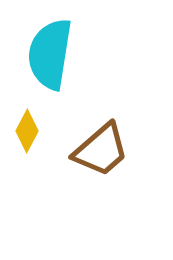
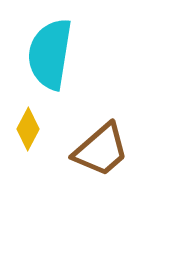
yellow diamond: moved 1 px right, 2 px up
